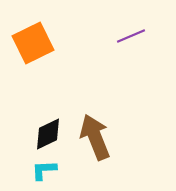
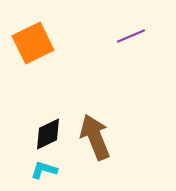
cyan L-shape: rotated 20 degrees clockwise
